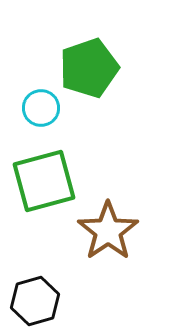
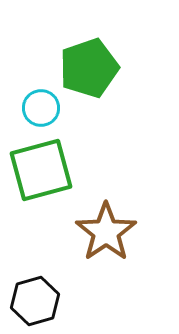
green square: moved 3 px left, 11 px up
brown star: moved 2 px left, 1 px down
